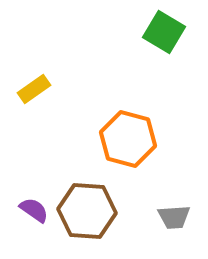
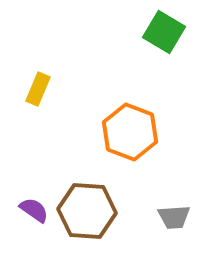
yellow rectangle: moved 4 px right; rotated 32 degrees counterclockwise
orange hexagon: moved 2 px right, 7 px up; rotated 6 degrees clockwise
